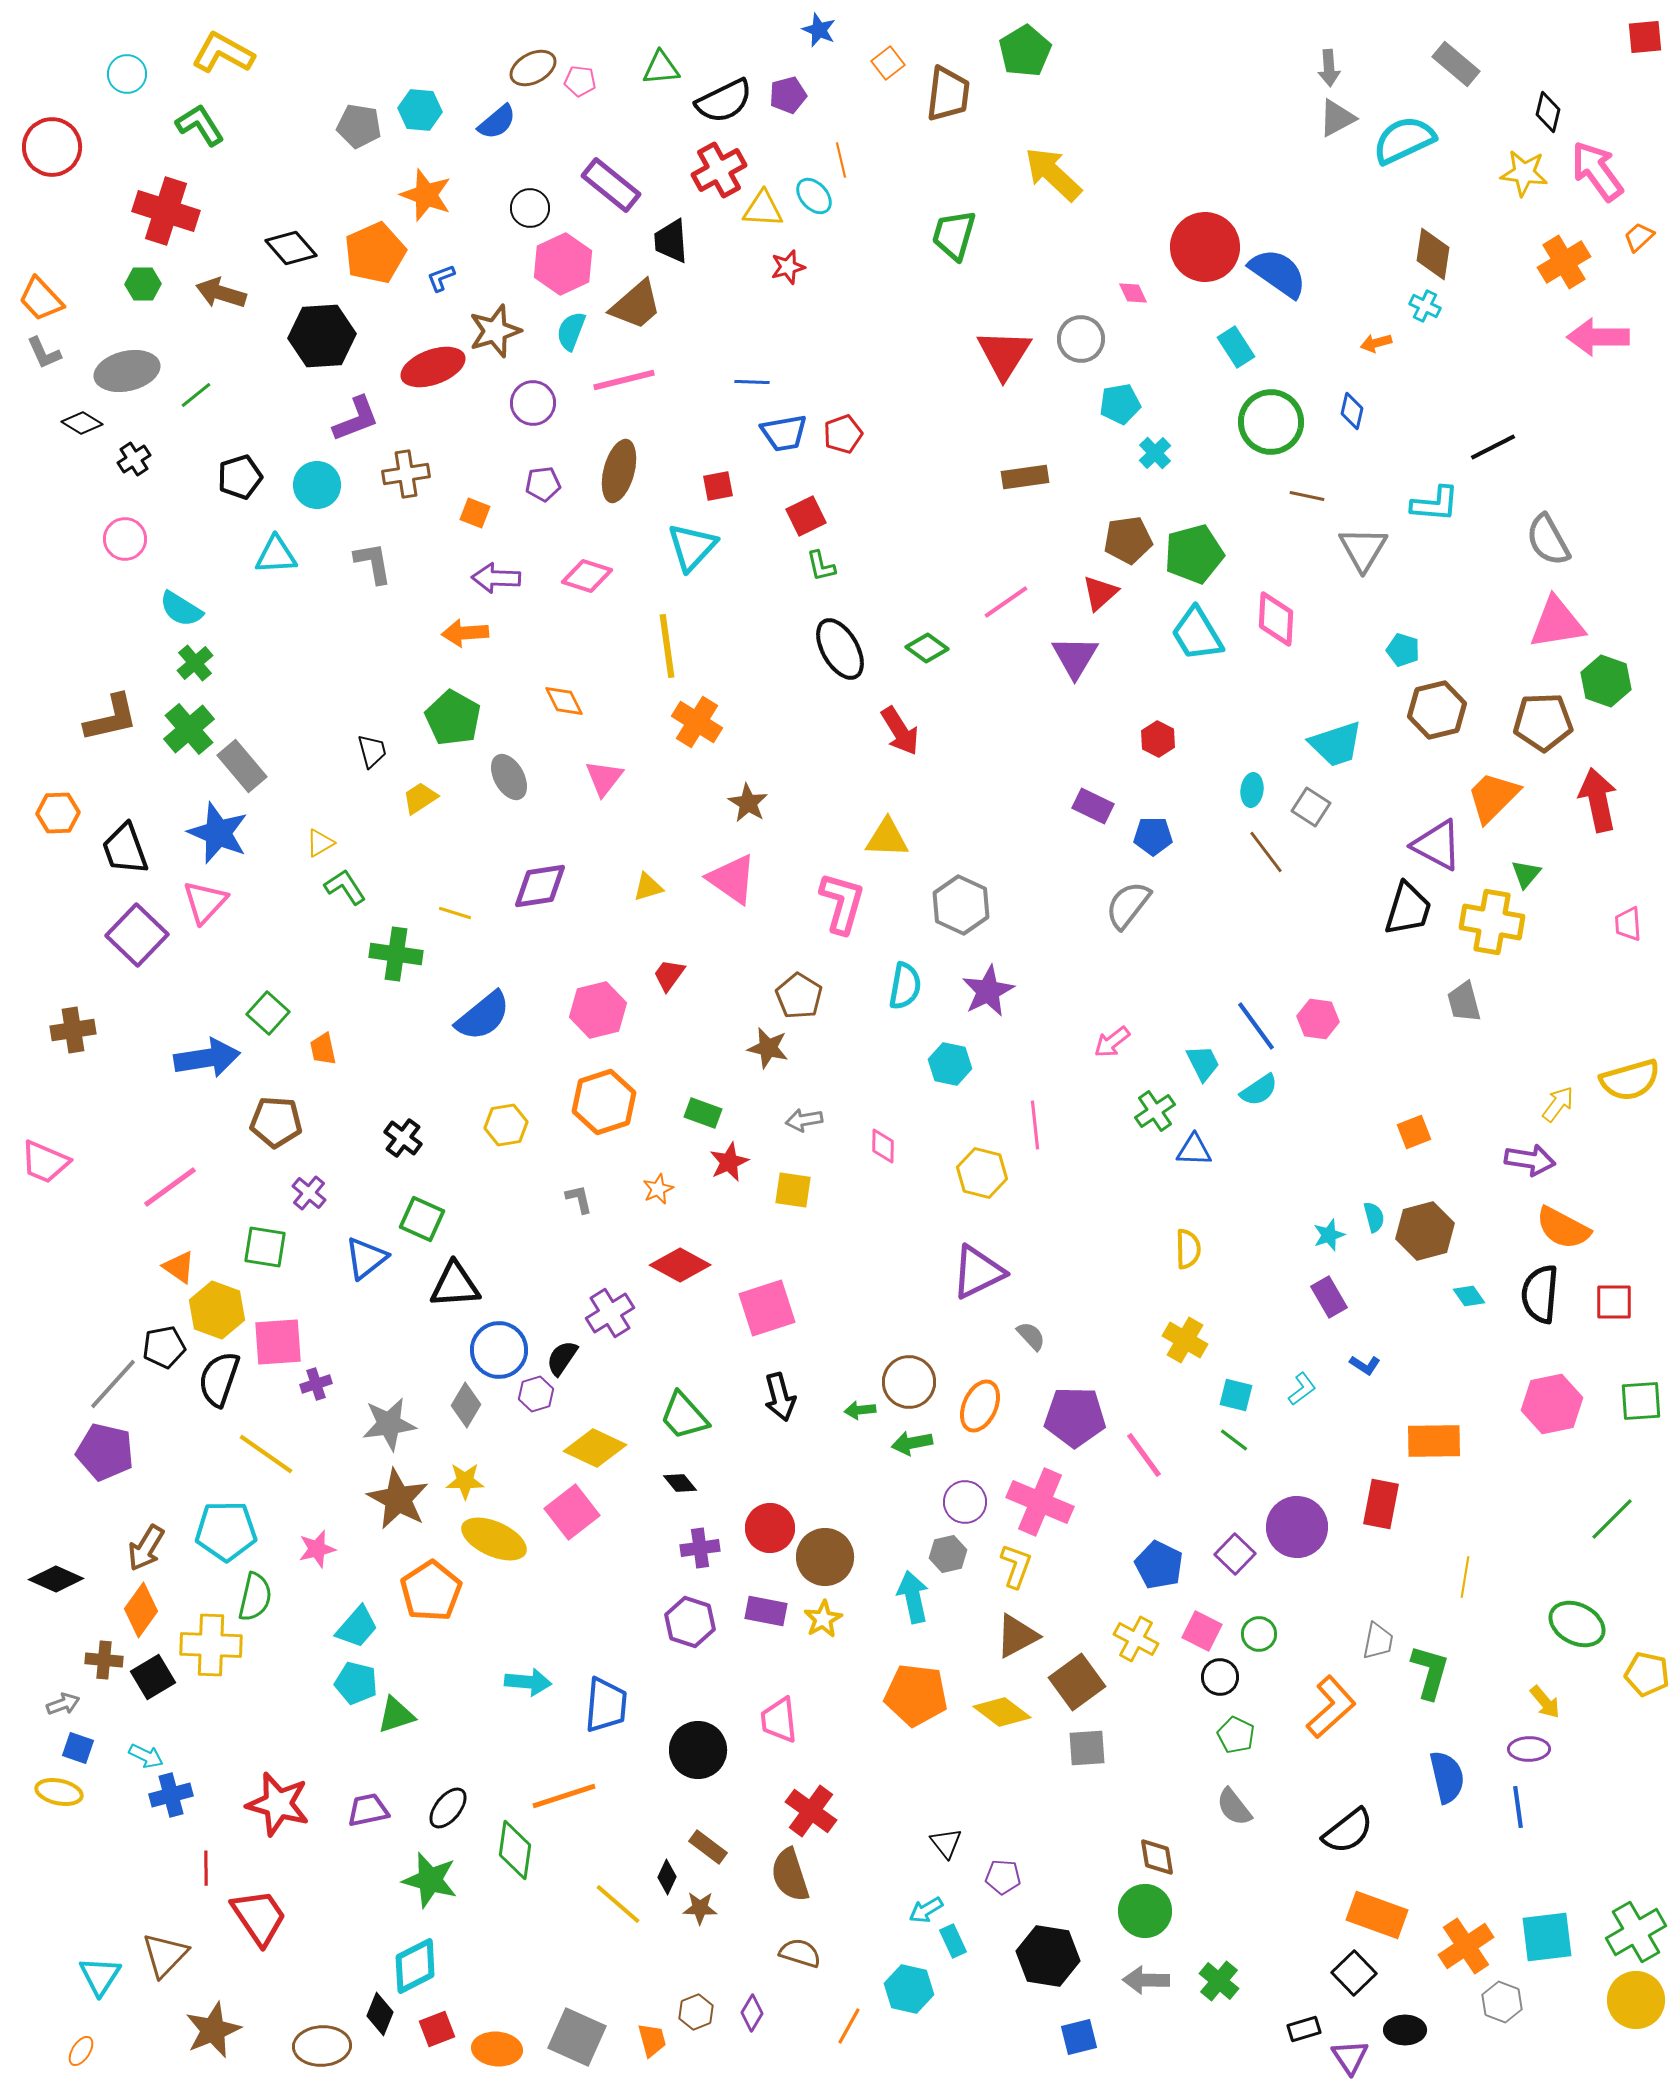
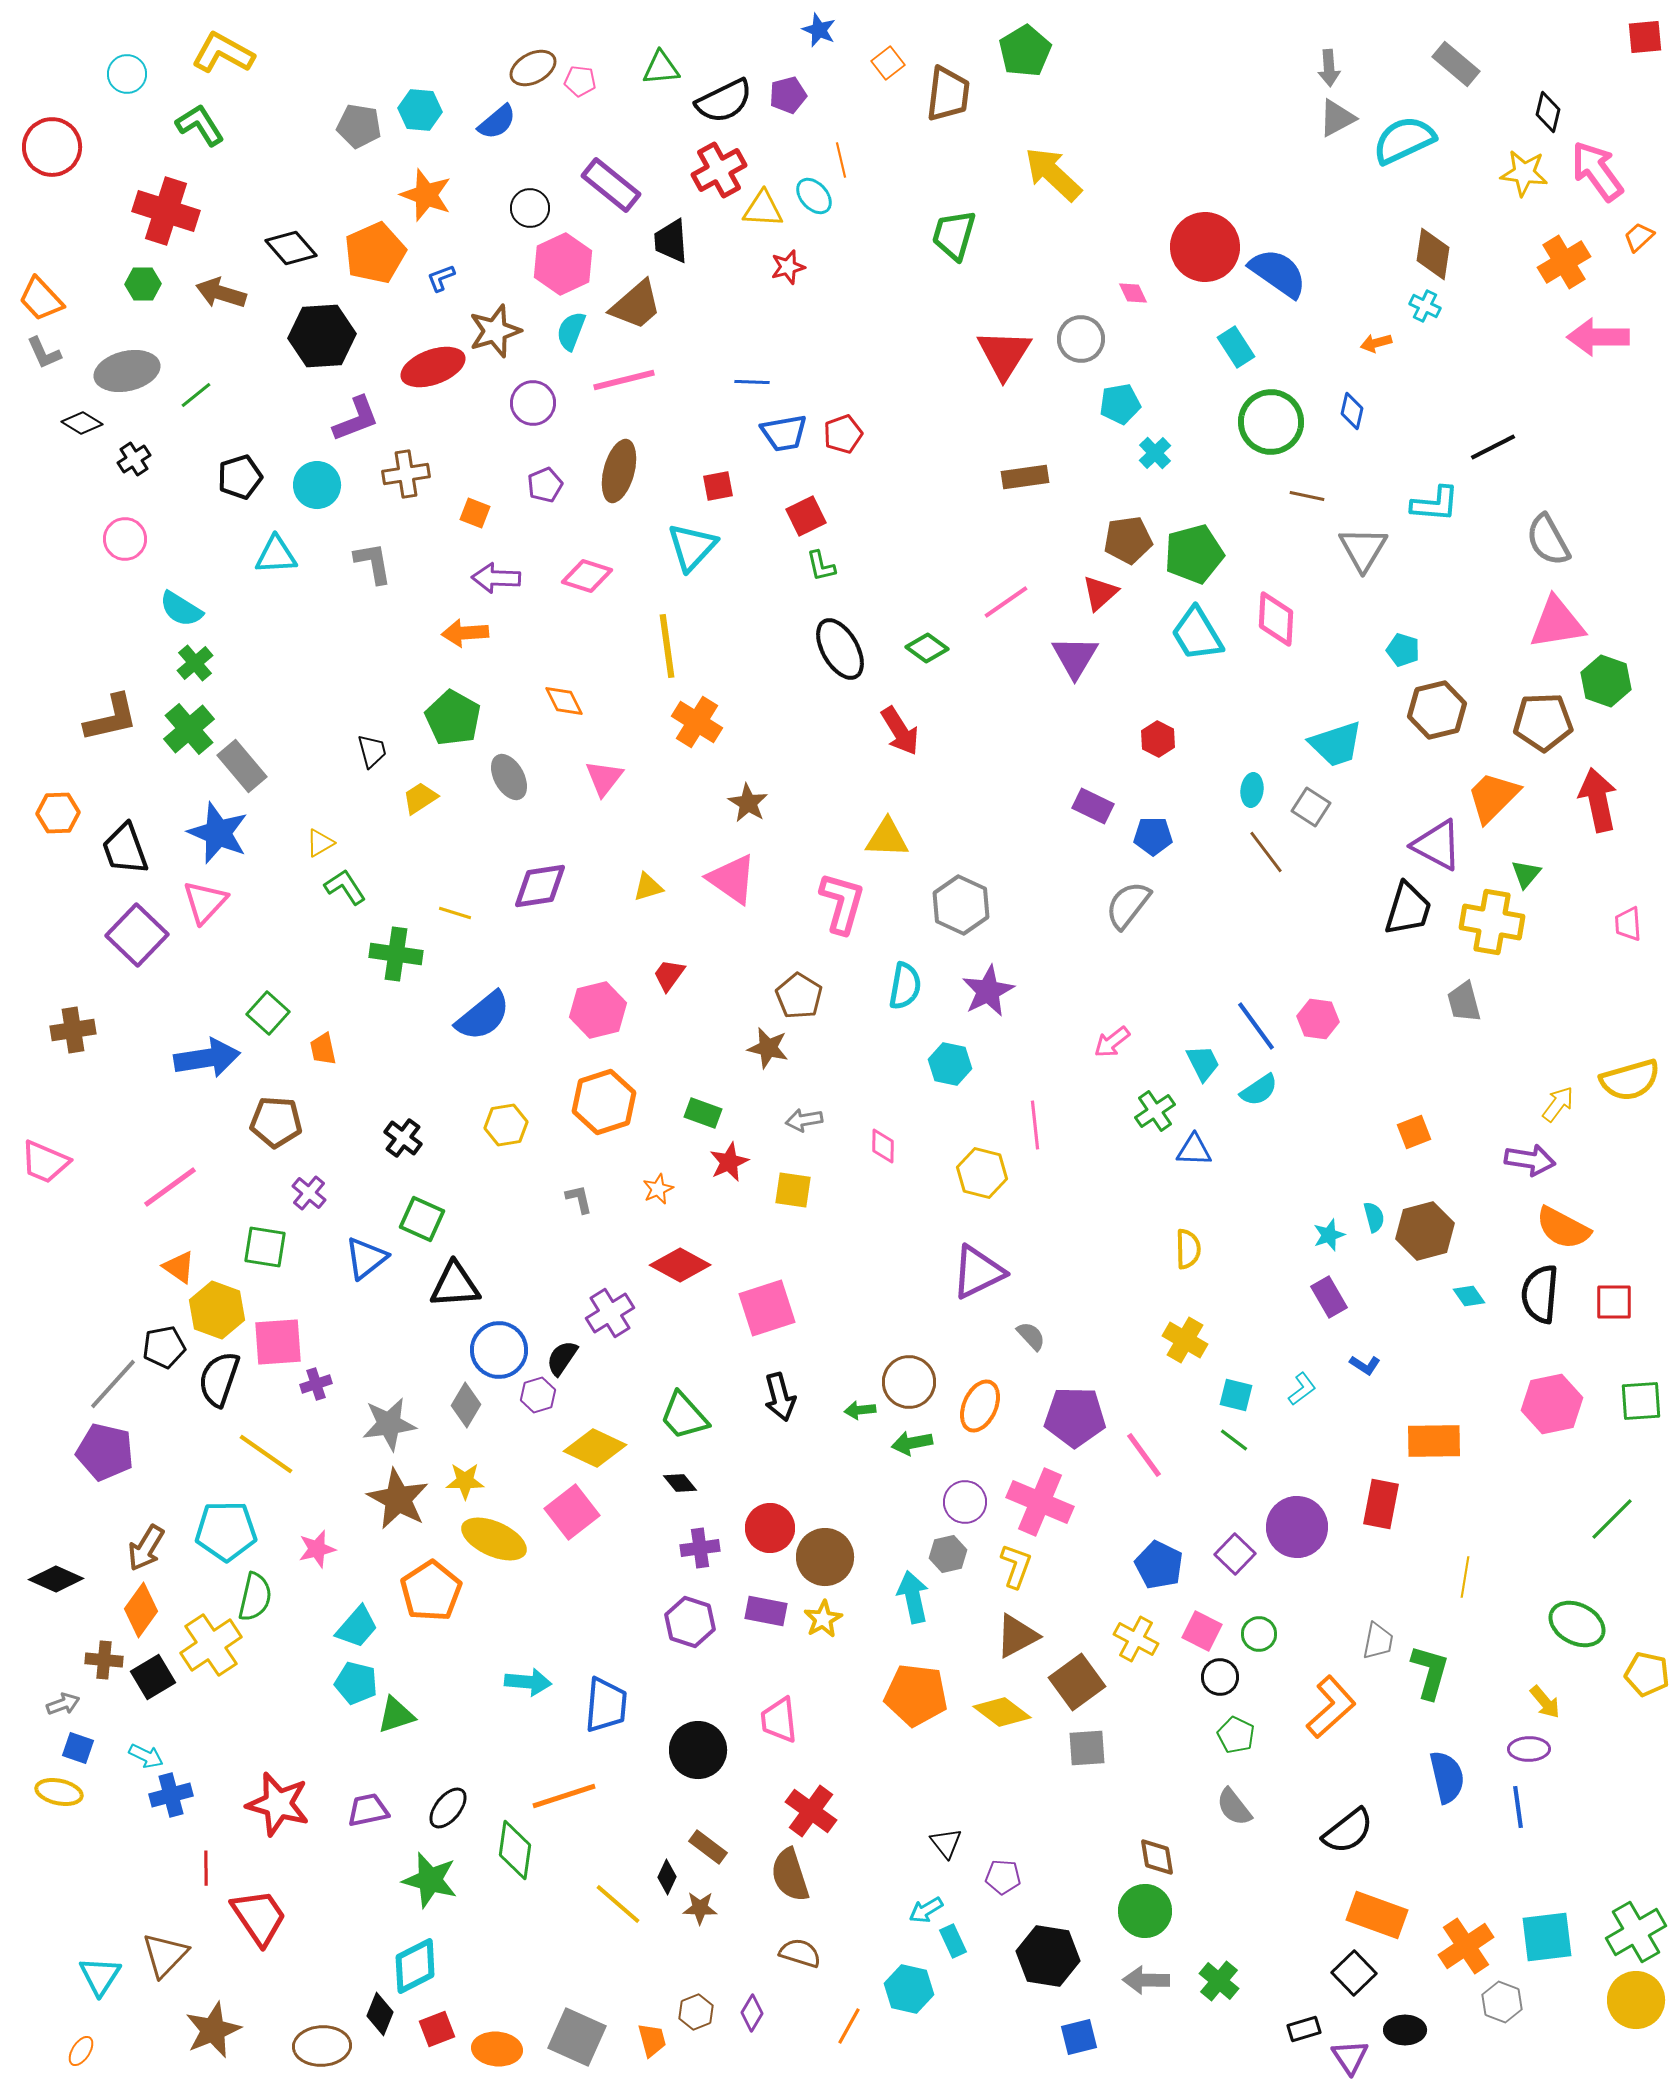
purple pentagon at (543, 484): moved 2 px right, 1 px down; rotated 16 degrees counterclockwise
purple hexagon at (536, 1394): moved 2 px right, 1 px down
yellow cross at (211, 1645): rotated 36 degrees counterclockwise
